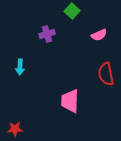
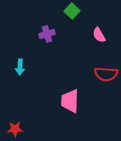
pink semicircle: rotated 84 degrees clockwise
red semicircle: rotated 75 degrees counterclockwise
